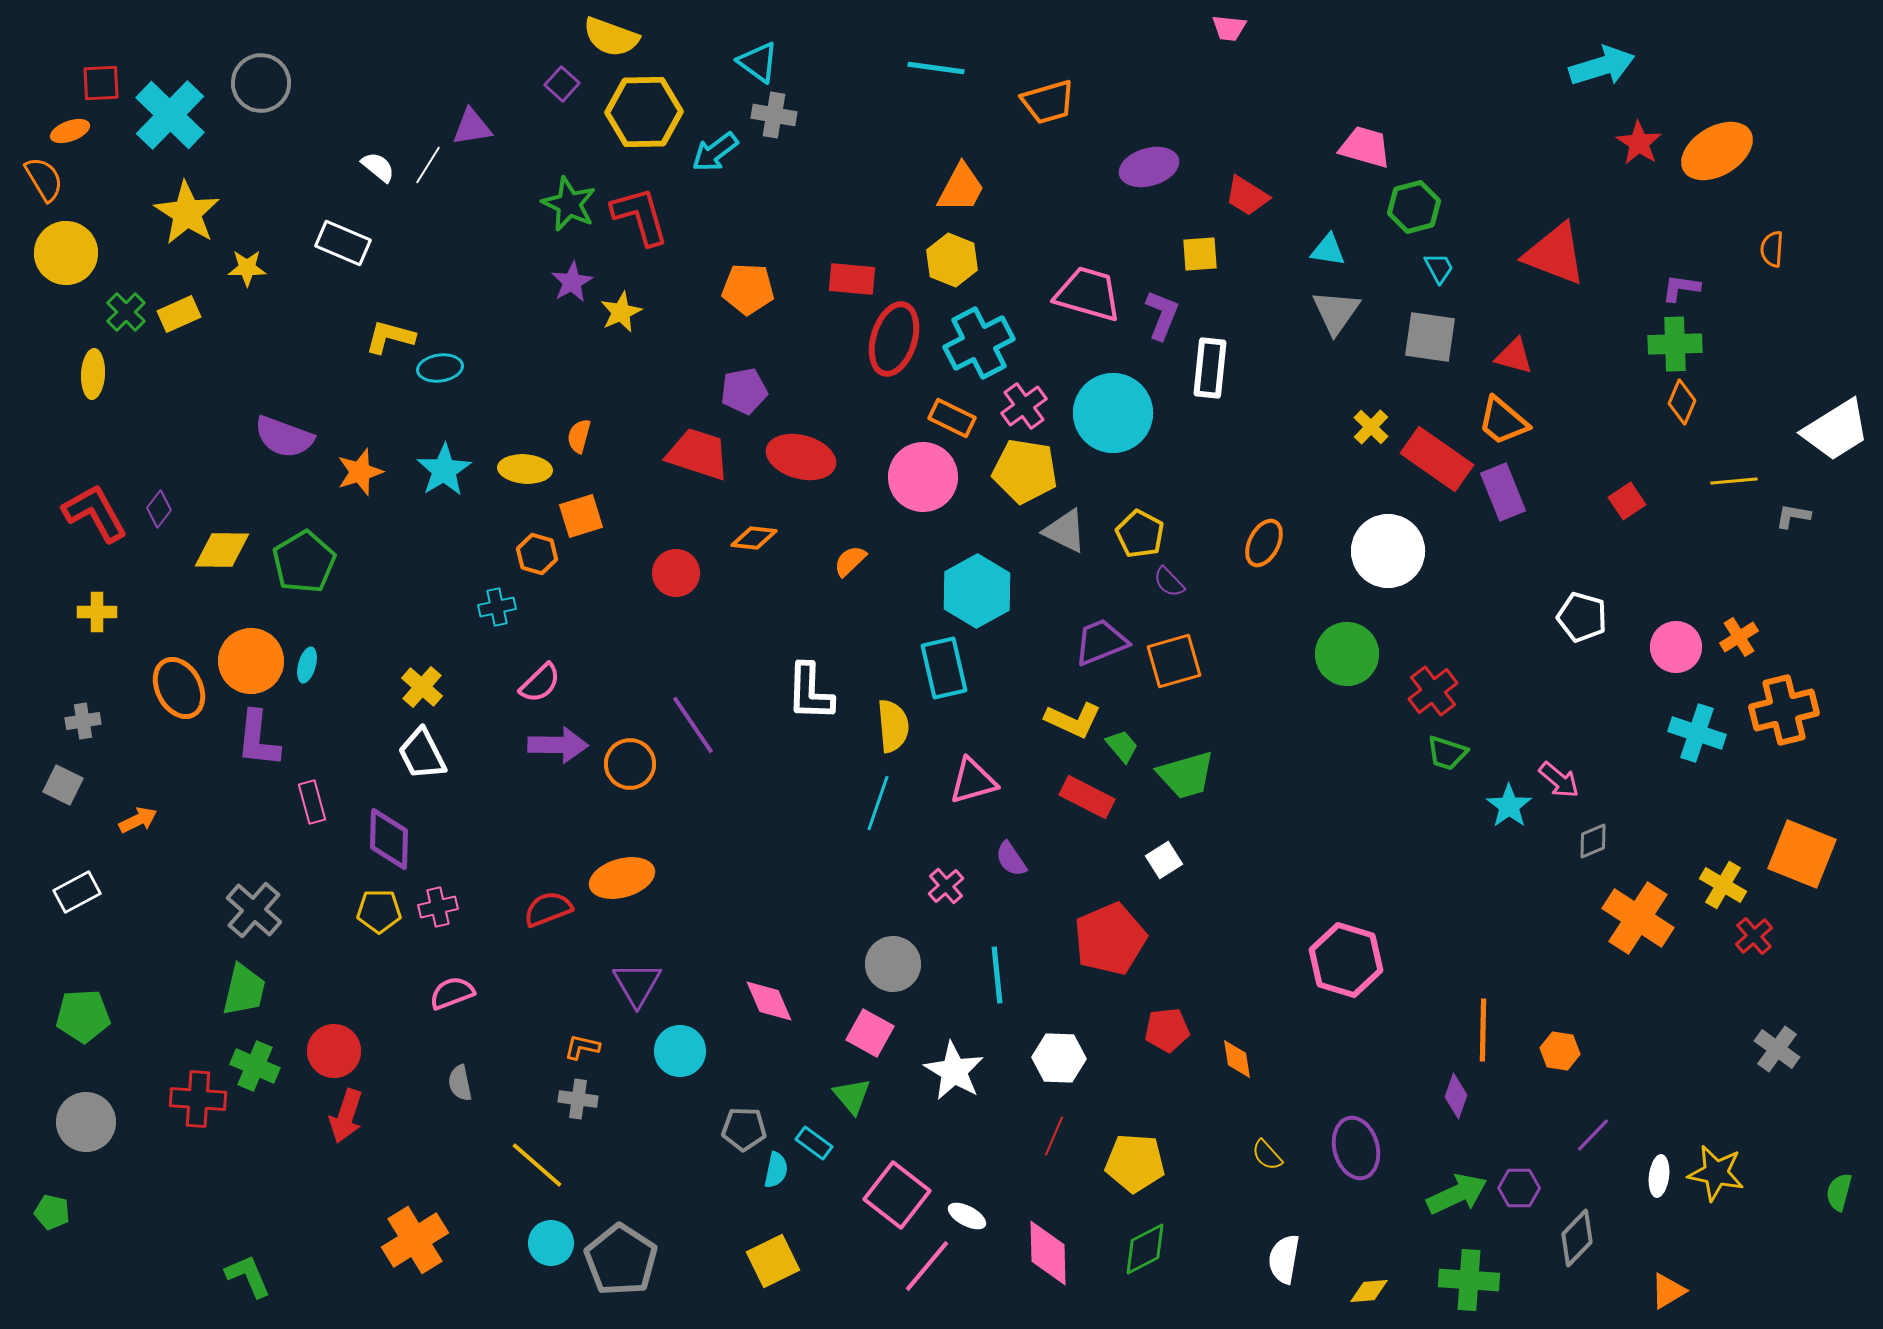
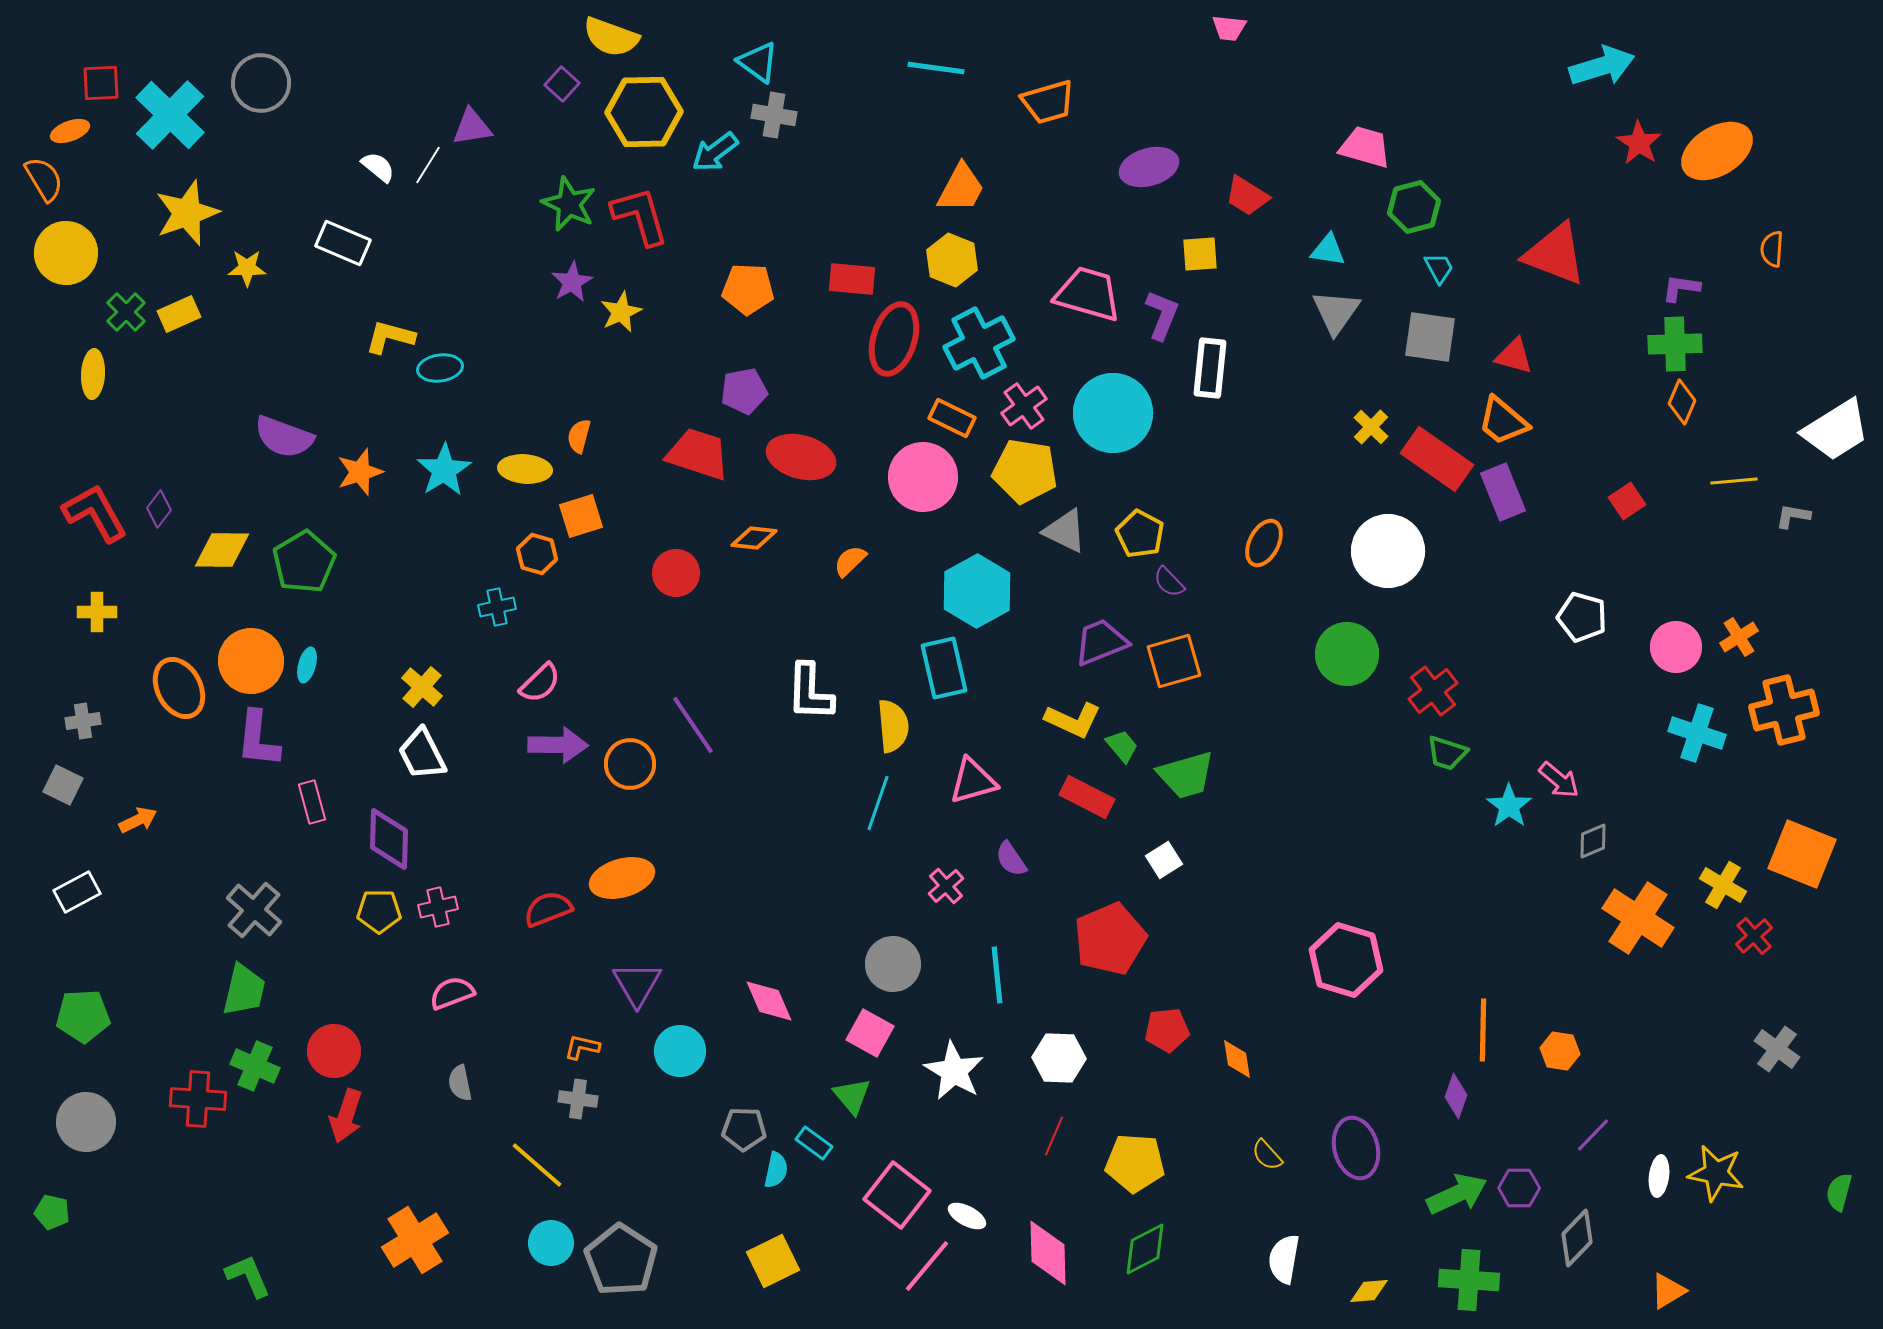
yellow star at (187, 213): rotated 20 degrees clockwise
